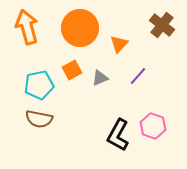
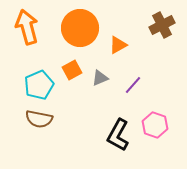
brown cross: rotated 25 degrees clockwise
orange triangle: moved 1 px left, 1 px down; rotated 18 degrees clockwise
purple line: moved 5 px left, 9 px down
cyan pentagon: rotated 12 degrees counterclockwise
pink hexagon: moved 2 px right, 1 px up
